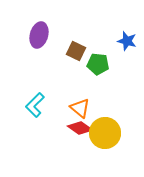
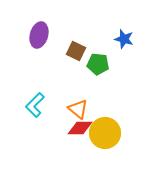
blue star: moved 3 px left, 2 px up
orange triangle: moved 2 px left, 1 px down
red diamond: rotated 35 degrees counterclockwise
